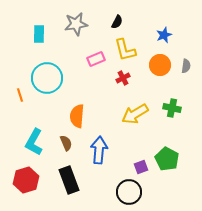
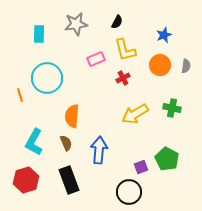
orange semicircle: moved 5 px left
